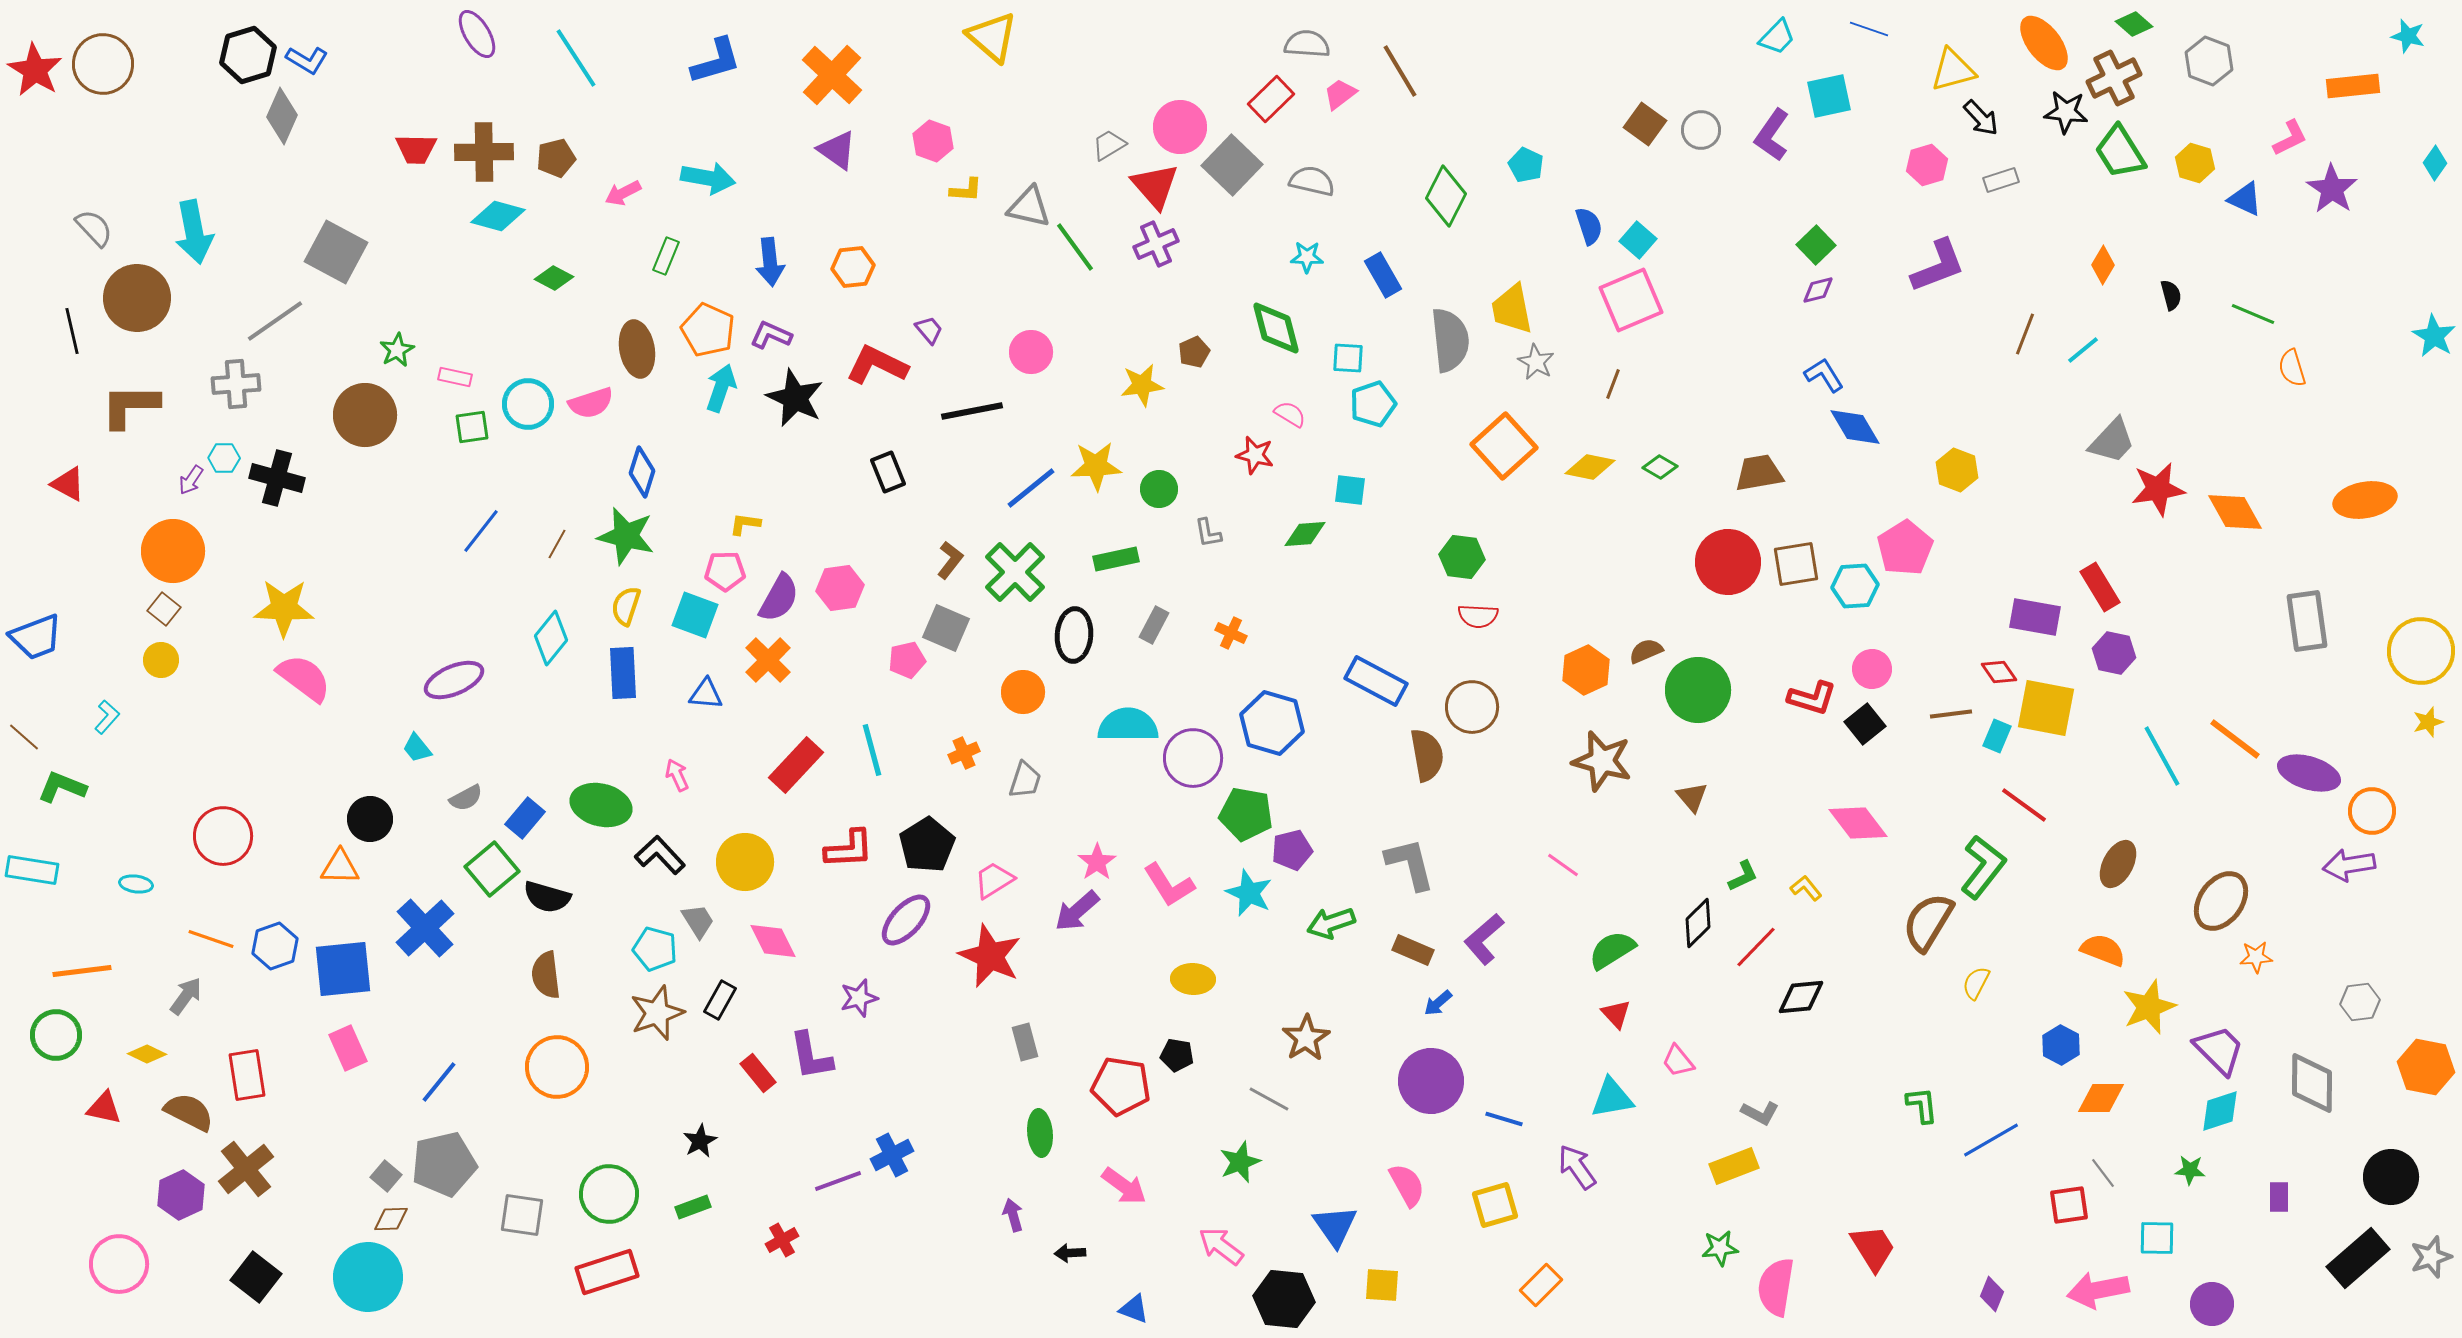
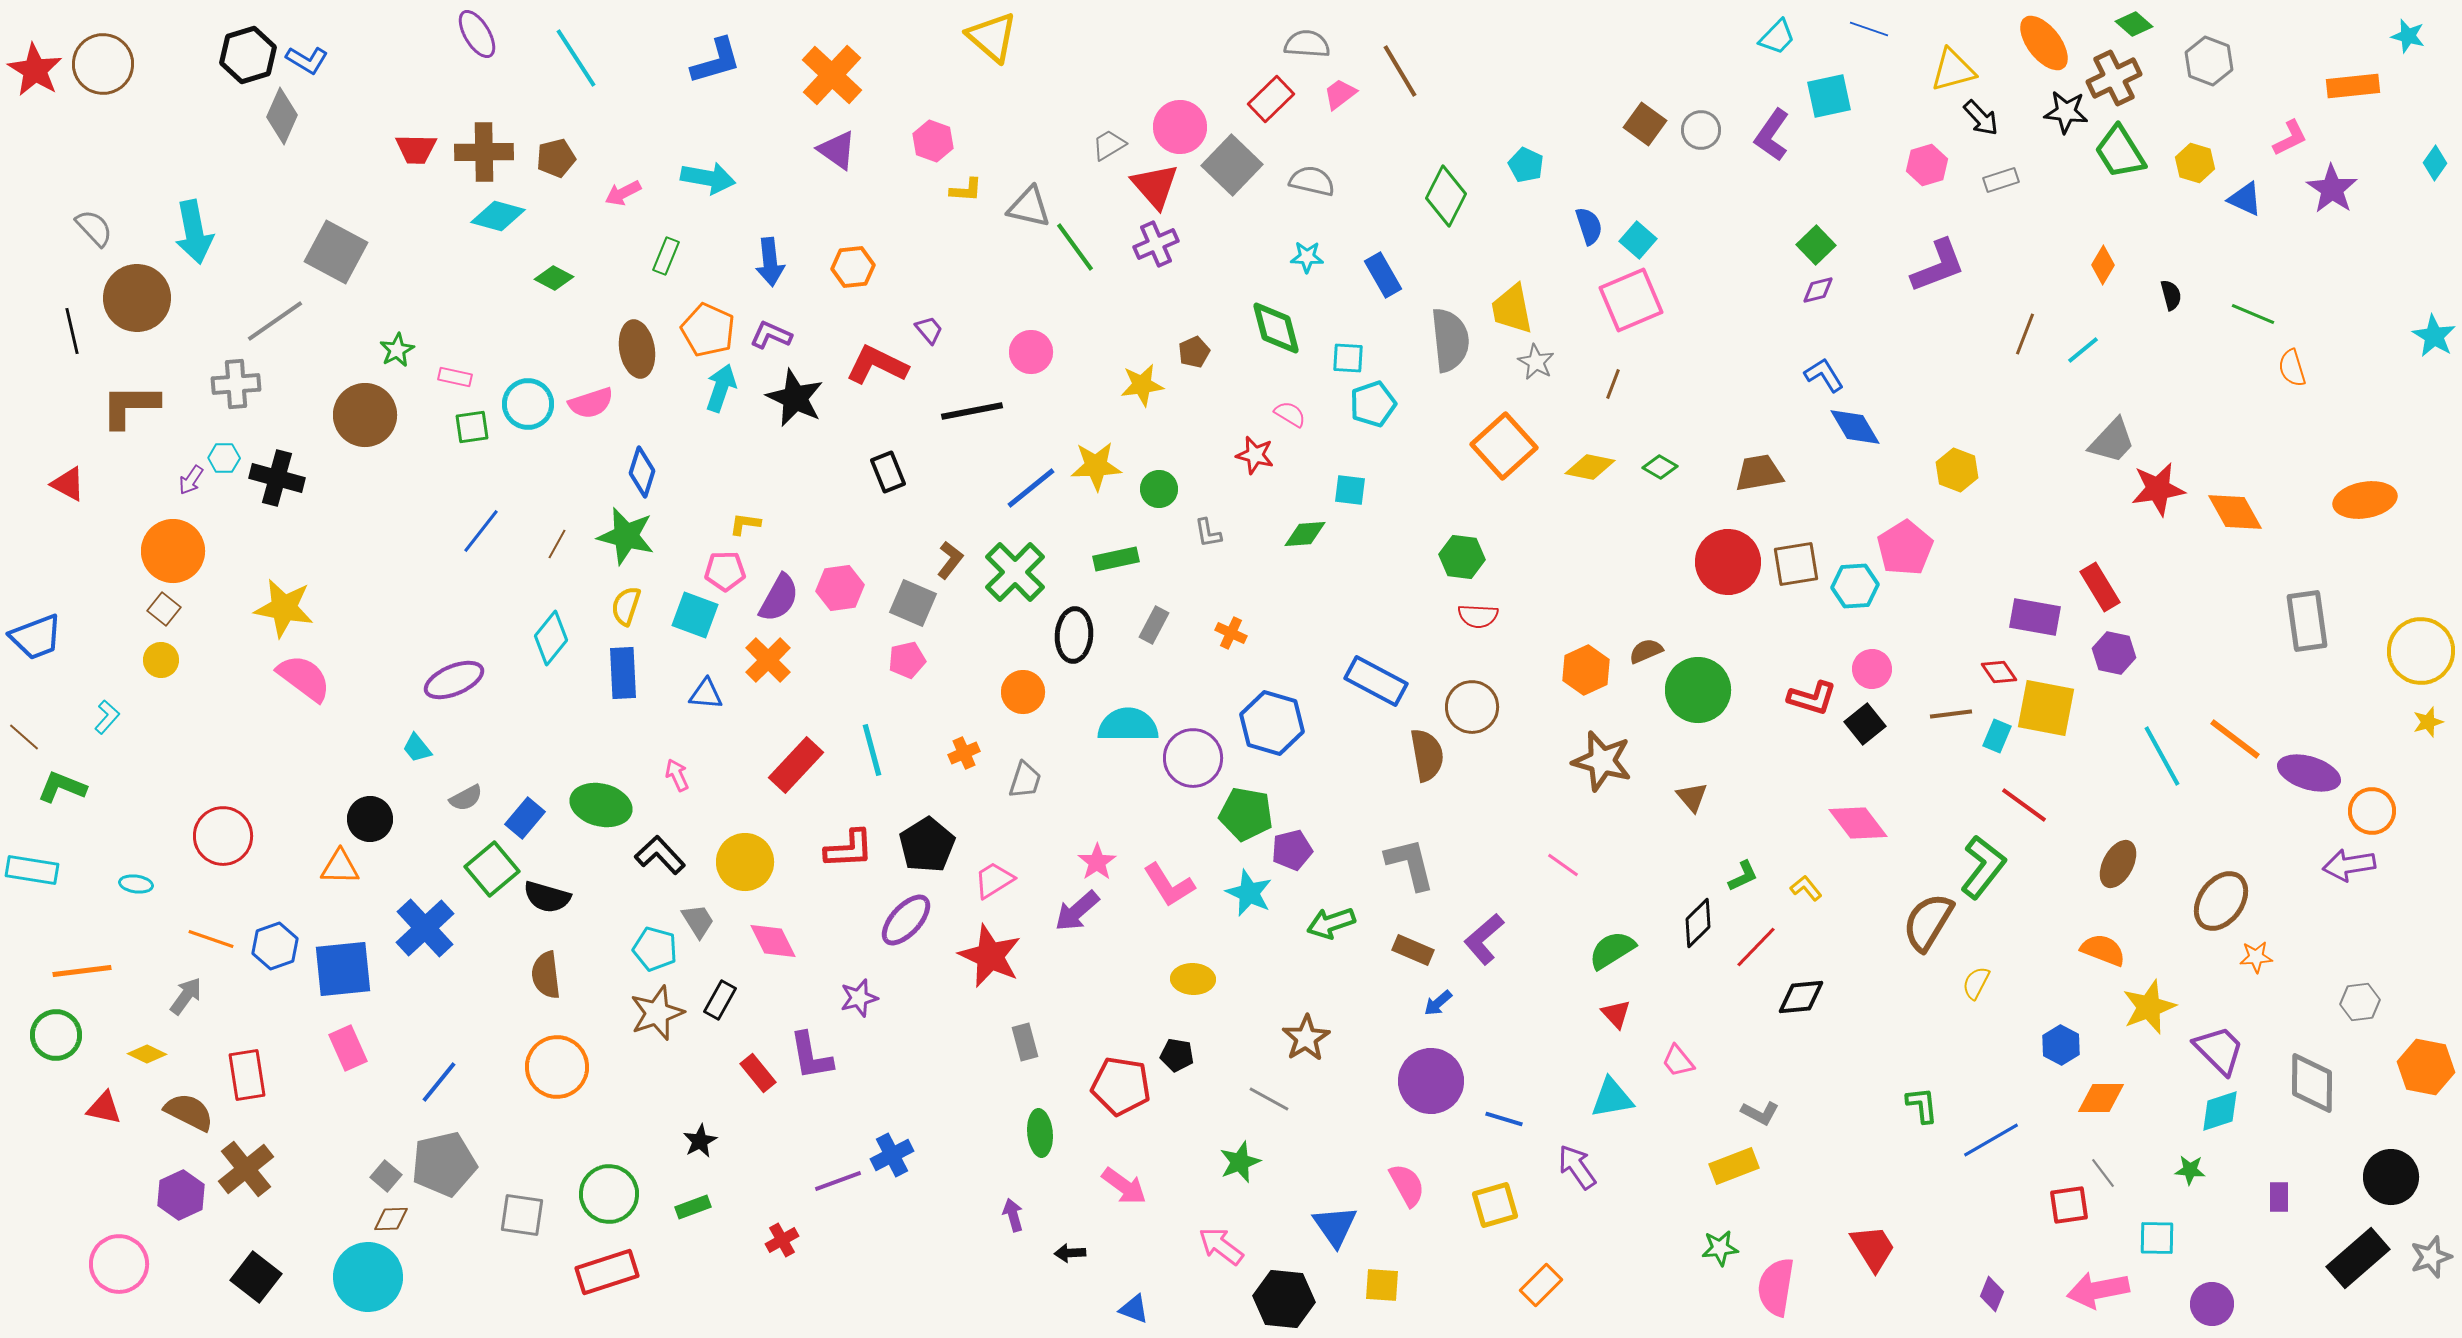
yellow star at (284, 608): rotated 8 degrees clockwise
gray square at (946, 628): moved 33 px left, 25 px up
